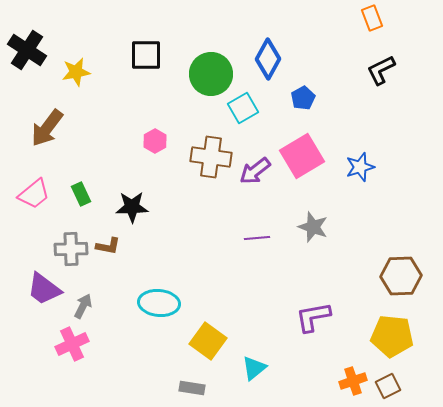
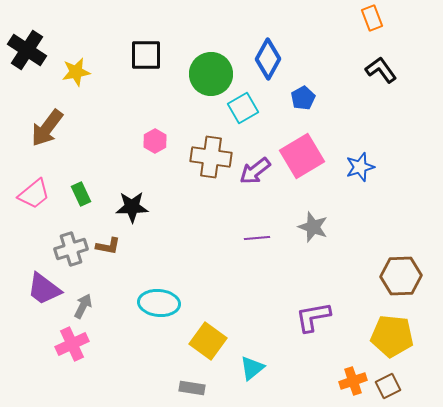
black L-shape: rotated 80 degrees clockwise
gray cross: rotated 16 degrees counterclockwise
cyan triangle: moved 2 px left
